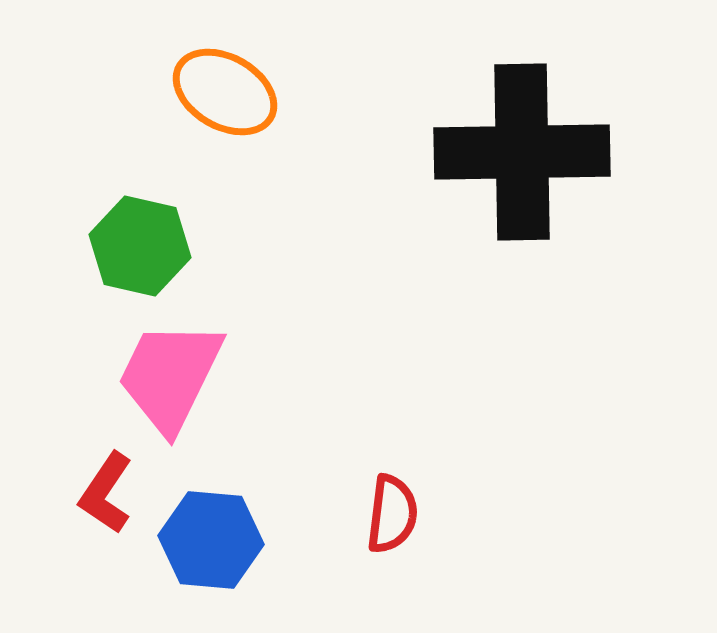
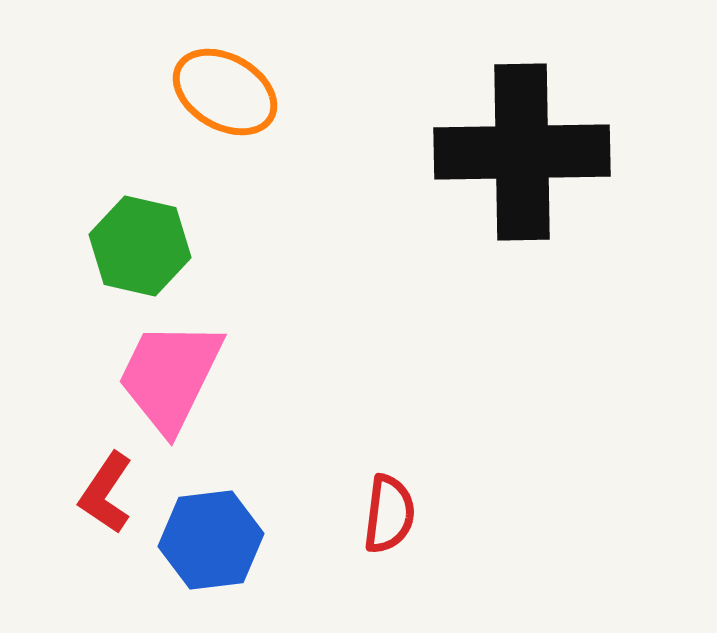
red semicircle: moved 3 px left
blue hexagon: rotated 12 degrees counterclockwise
